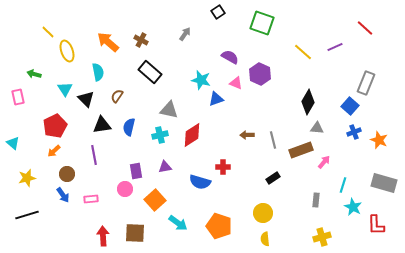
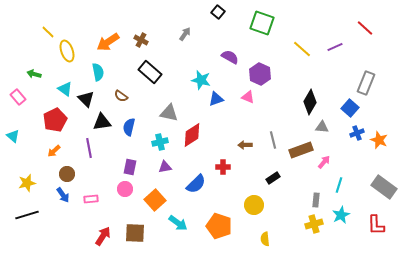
black square at (218, 12): rotated 16 degrees counterclockwise
orange arrow at (108, 42): rotated 75 degrees counterclockwise
yellow line at (303, 52): moved 1 px left, 3 px up
pink triangle at (236, 83): moved 12 px right, 14 px down
cyan triangle at (65, 89): rotated 21 degrees counterclockwise
brown semicircle at (117, 96): moved 4 px right; rotated 88 degrees counterclockwise
pink rectangle at (18, 97): rotated 28 degrees counterclockwise
black diamond at (308, 102): moved 2 px right
blue square at (350, 106): moved 2 px down
gray triangle at (169, 110): moved 3 px down
black triangle at (102, 125): moved 3 px up
red pentagon at (55, 126): moved 6 px up
gray triangle at (317, 128): moved 5 px right, 1 px up
blue cross at (354, 132): moved 3 px right, 1 px down
cyan cross at (160, 135): moved 7 px down
brown arrow at (247, 135): moved 2 px left, 10 px down
cyan triangle at (13, 143): moved 7 px up
purple line at (94, 155): moved 5 px left, 7 px up
purple rectangle at (136, 171): moved 6 px left, 4 px up; rotated 21 degrees clockwise
yellow star at (27, 178): moved 5 px down
blue semicircle at (200, 182): moved 4 px left, 2 px down; rotated 60 degrees counterclockwise
gray rectangle at (384, 183): moved 4 px down; rotated 20 degrees clockwise
cyan line at (343, 185): moved 4 px left
cyan star at (353, 207): moved 12 px left, 8 px down; rotated 18 degrees clockwise
yellow circle at (263, 213): moved 9 px left, 8 px up
red arrow at (103, 236): rotated 36 degrees clockwise
yellow cross at (322, 237): moved 8 px left, 13 px up
